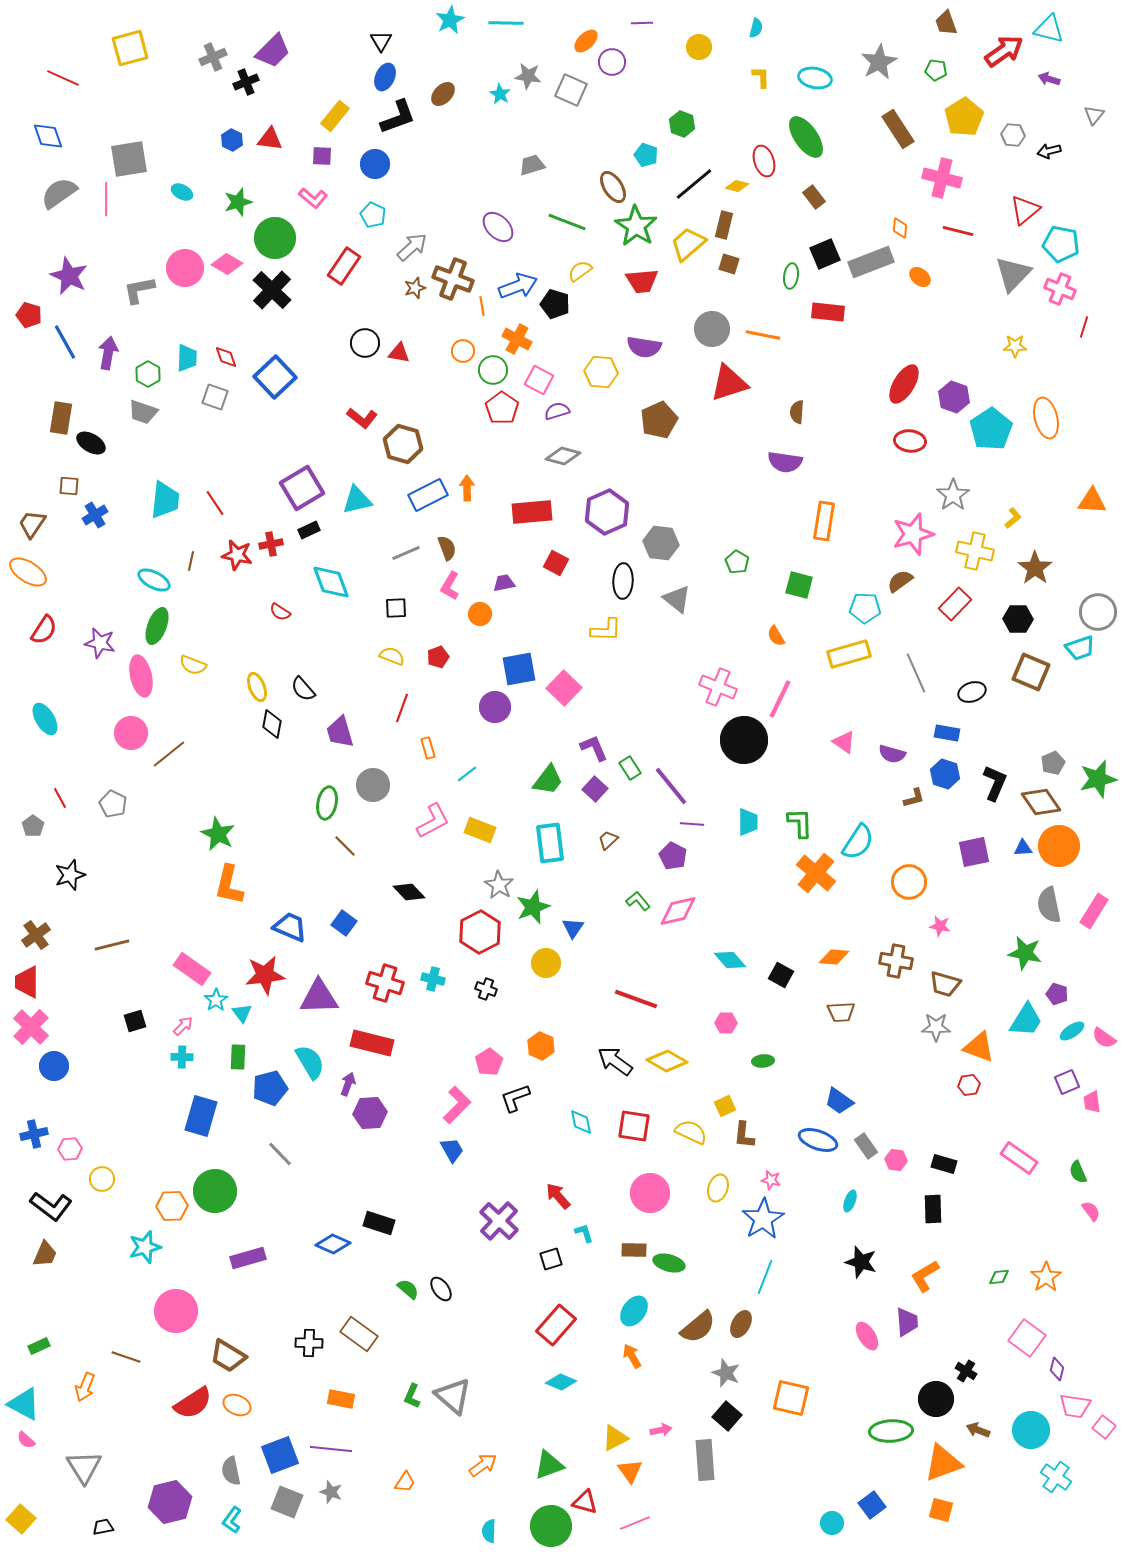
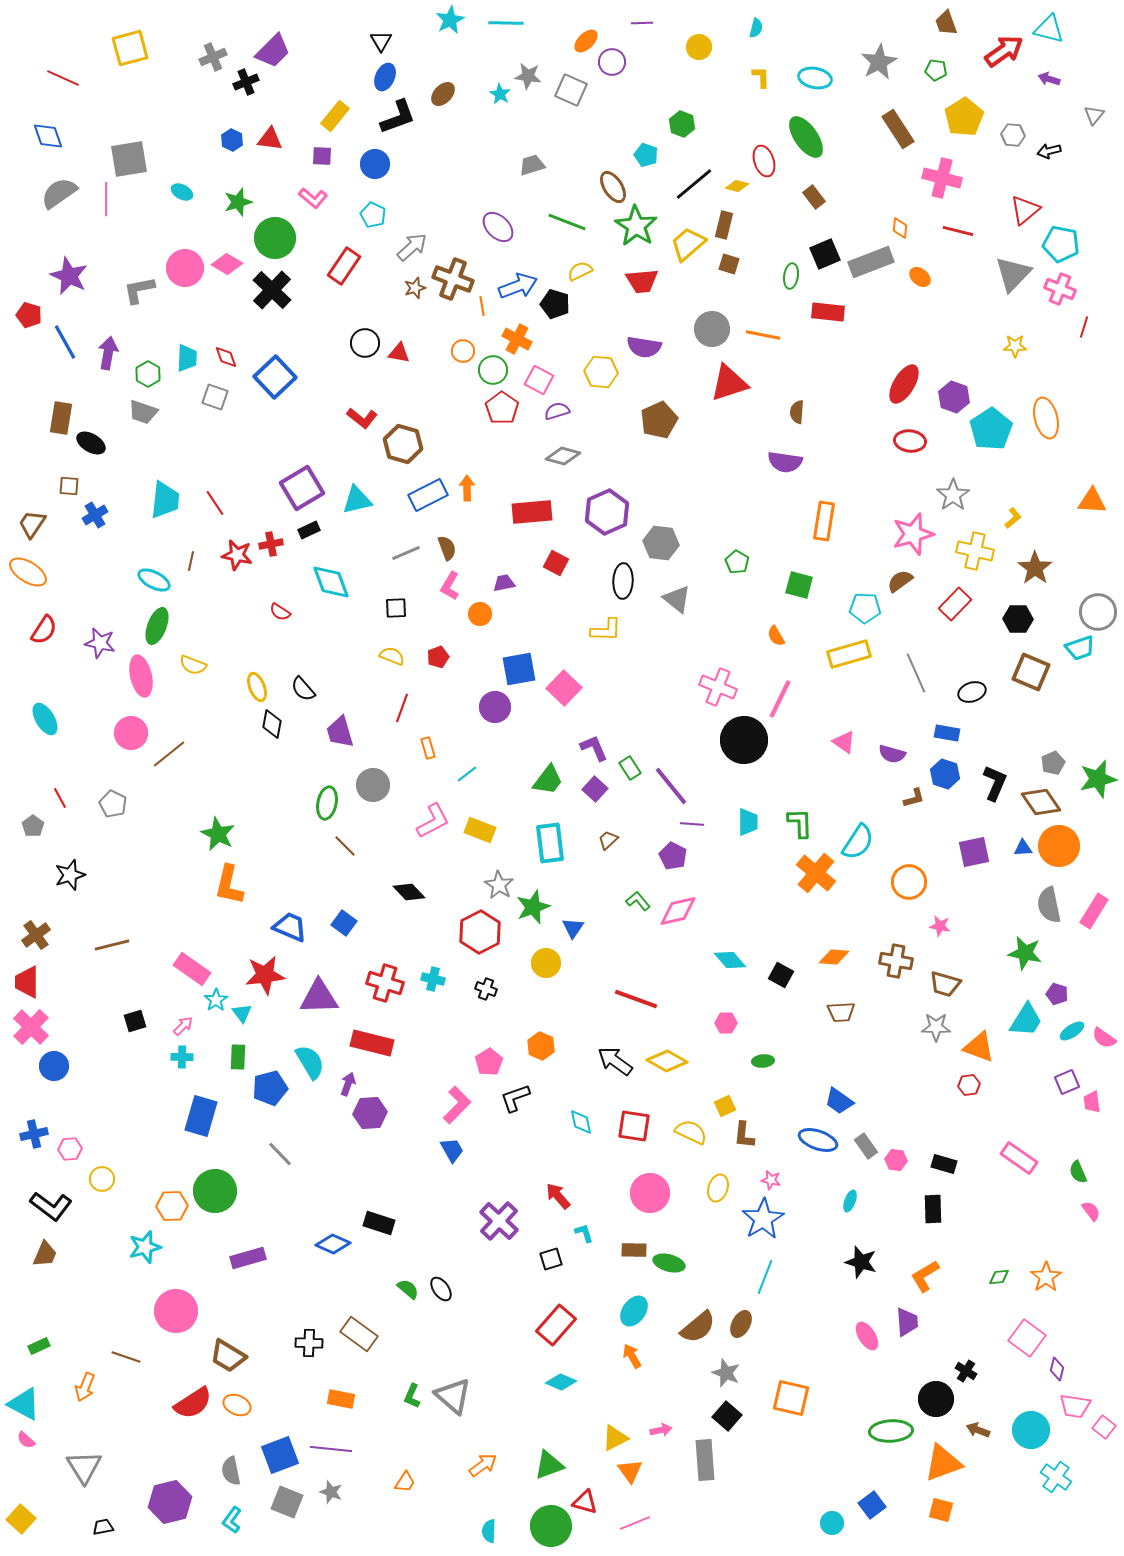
yellow semicircle at (580, 271): rotated 10 degrees clockwise
